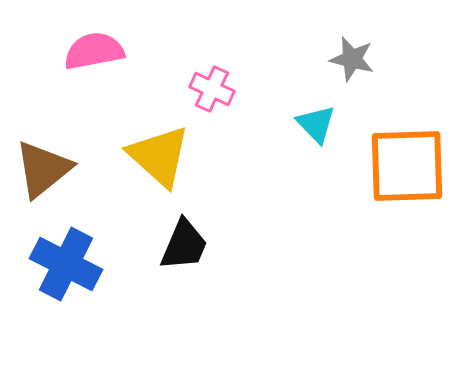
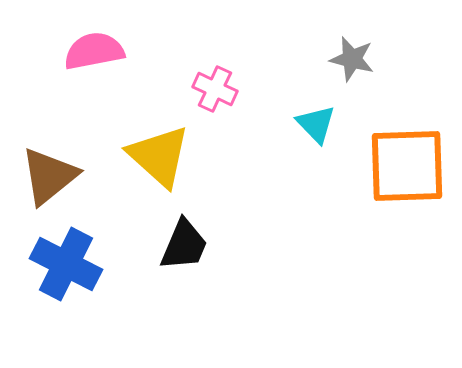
pink cross: moved 3 px right
brown triangle: moved 6 px right, 7 px down
